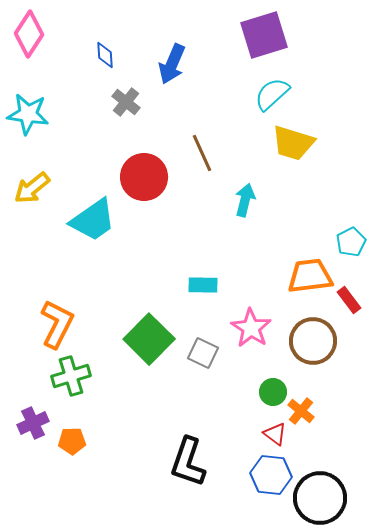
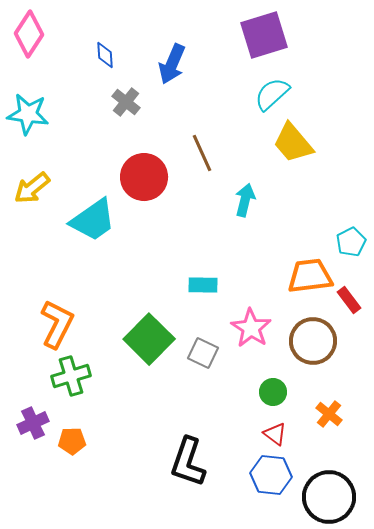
yellow trapezoid: rotated 33 degrees clockwise
orange cross: moved 28 px right, 3 px down
black circle: moved 9 px right, 1 px up
